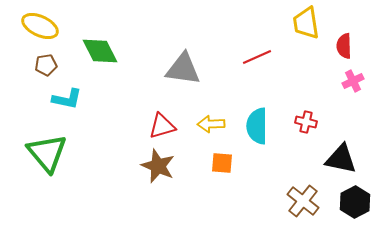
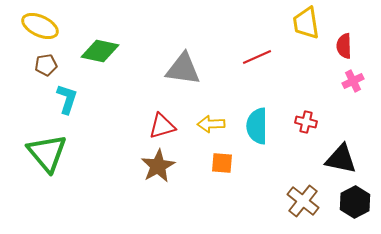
green diamond: rotated 51 degrees counterclockwise
cyan L-shape: rotated 84 degrees counterclockwise
brown star: rotated 20 degrees clockwise
